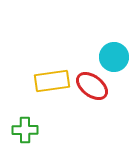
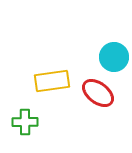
red ellipse: moved 6 px right, 7 px down
green cross: moved 8 px up
